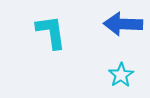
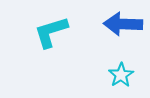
cyan L-shape: rotated 99 degrees counterclockwise
